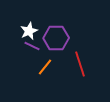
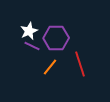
orange line: moved 5 px right
